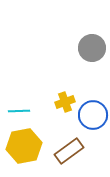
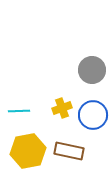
gray circle: moved 22 px down
yellow cross: moved 3 px left, 6 px down
yellow hexagon: moved 4 px right, 5 px down
brown rectangle: rotated 48 degrees clockwise
